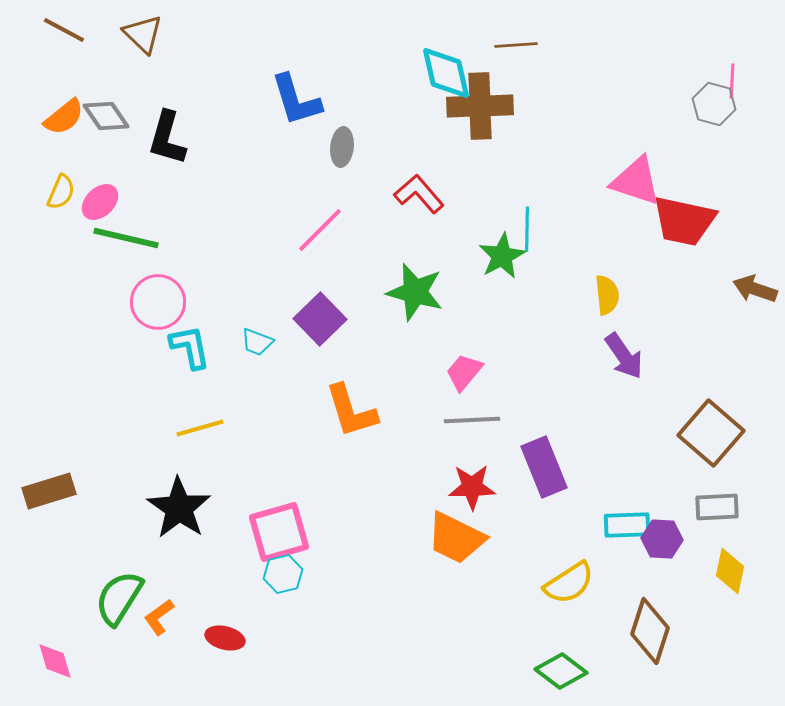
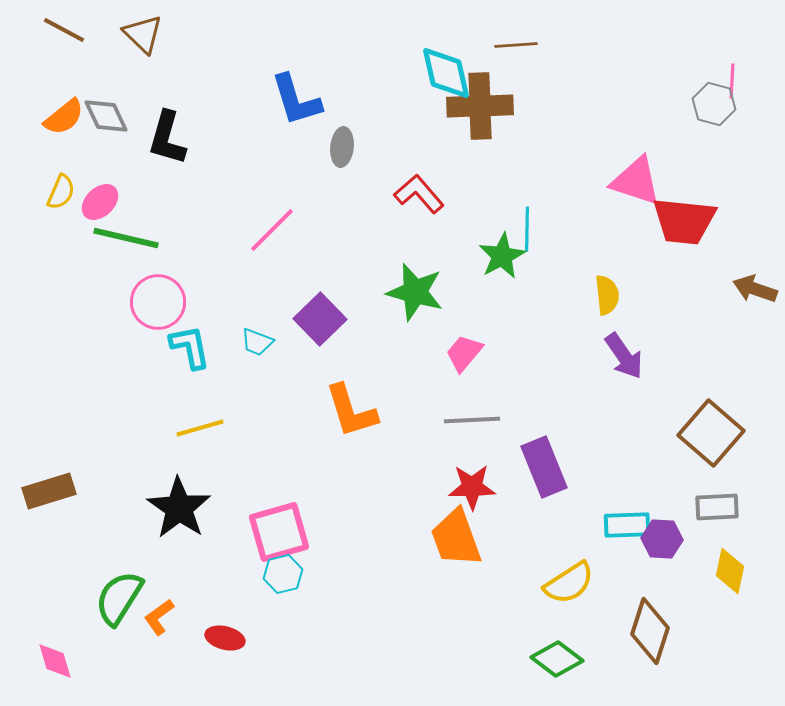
gray diamond at (106, 116): rotated 9 degrees clockwise
red trapezoid at (684, 221): rotated 6 degrees counterclockwise
pink line at (320, 230): moved 48 px left
pink trapezoid at (464, 372): moved 19 px up
orange trapezoid at (456, 538): rotated 44 degrees clockwise
green diamond at (561, 671): moved 4 px left, 12 px up
